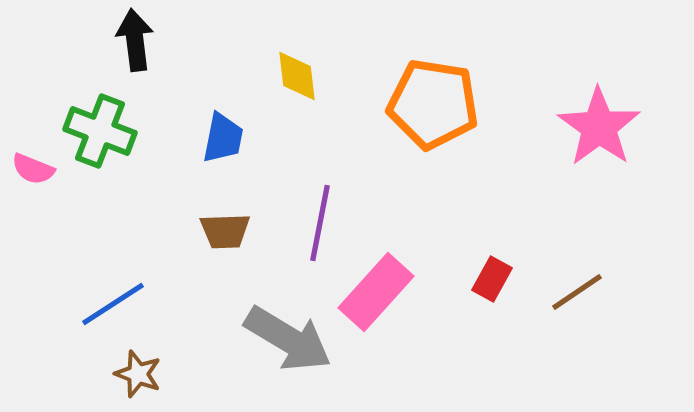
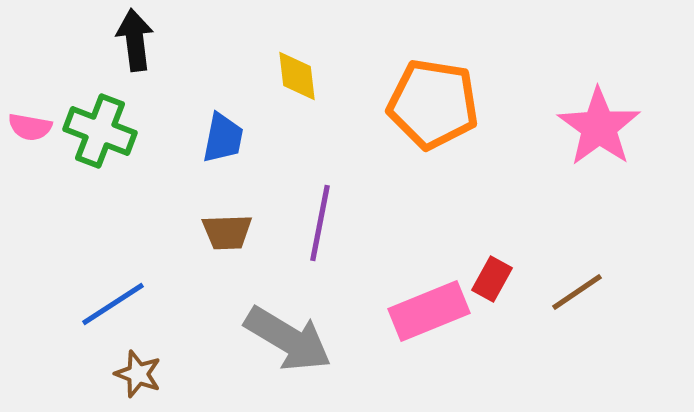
pink semicircle: moved 3 px left, 42 px up; rotated 12 degrees counterclockwise
brown trapezoid: moved 2 px right, 1 px down
pink rectangle: moved 53 px right, 19 px down; rotated 26 degrees clockwise
